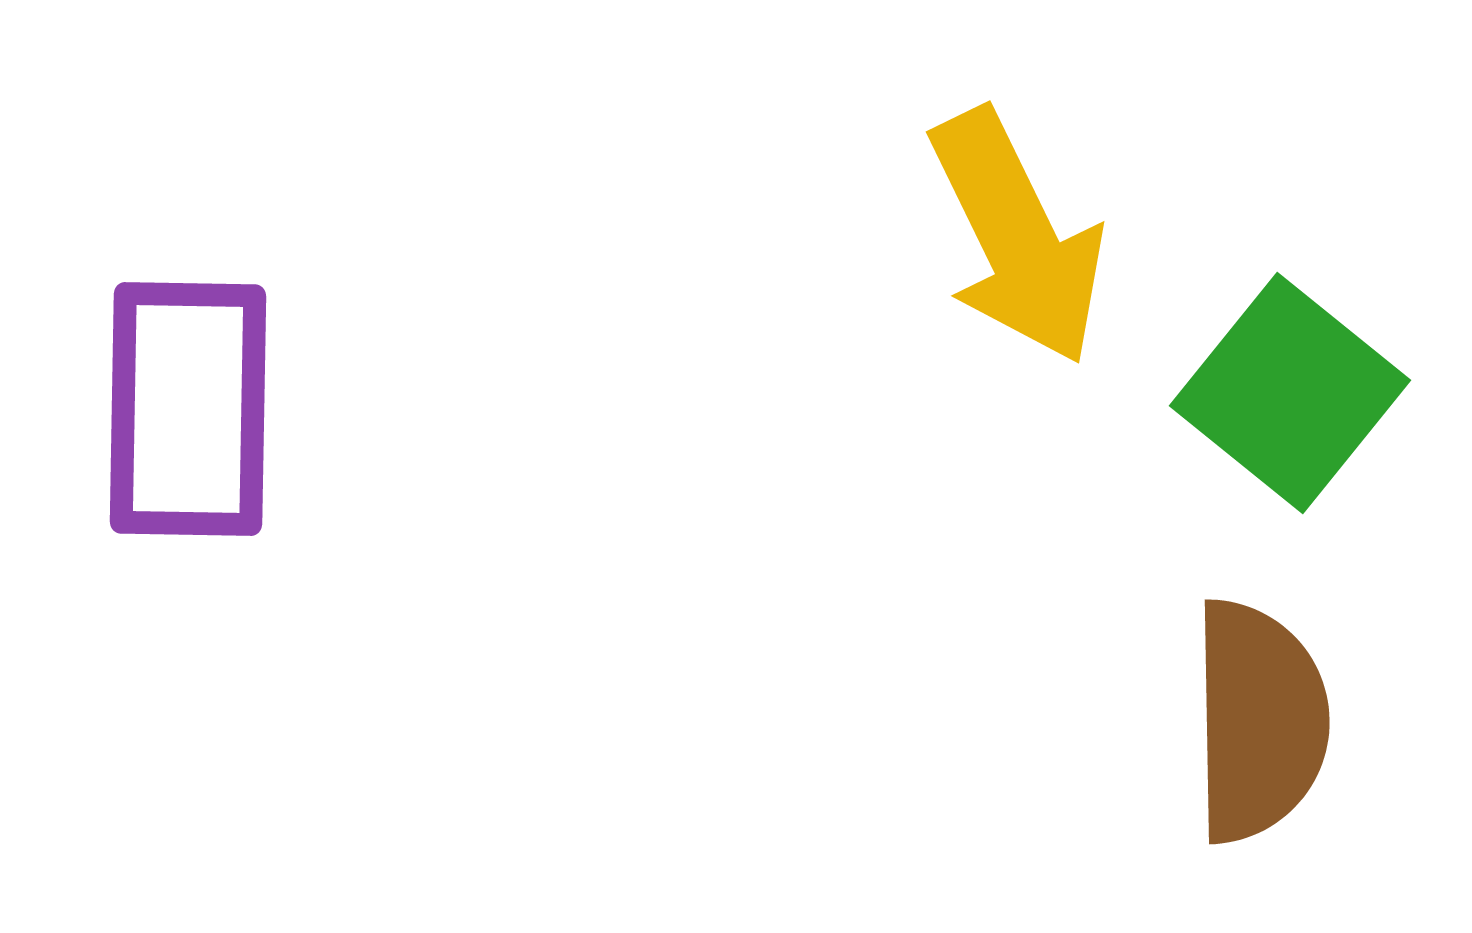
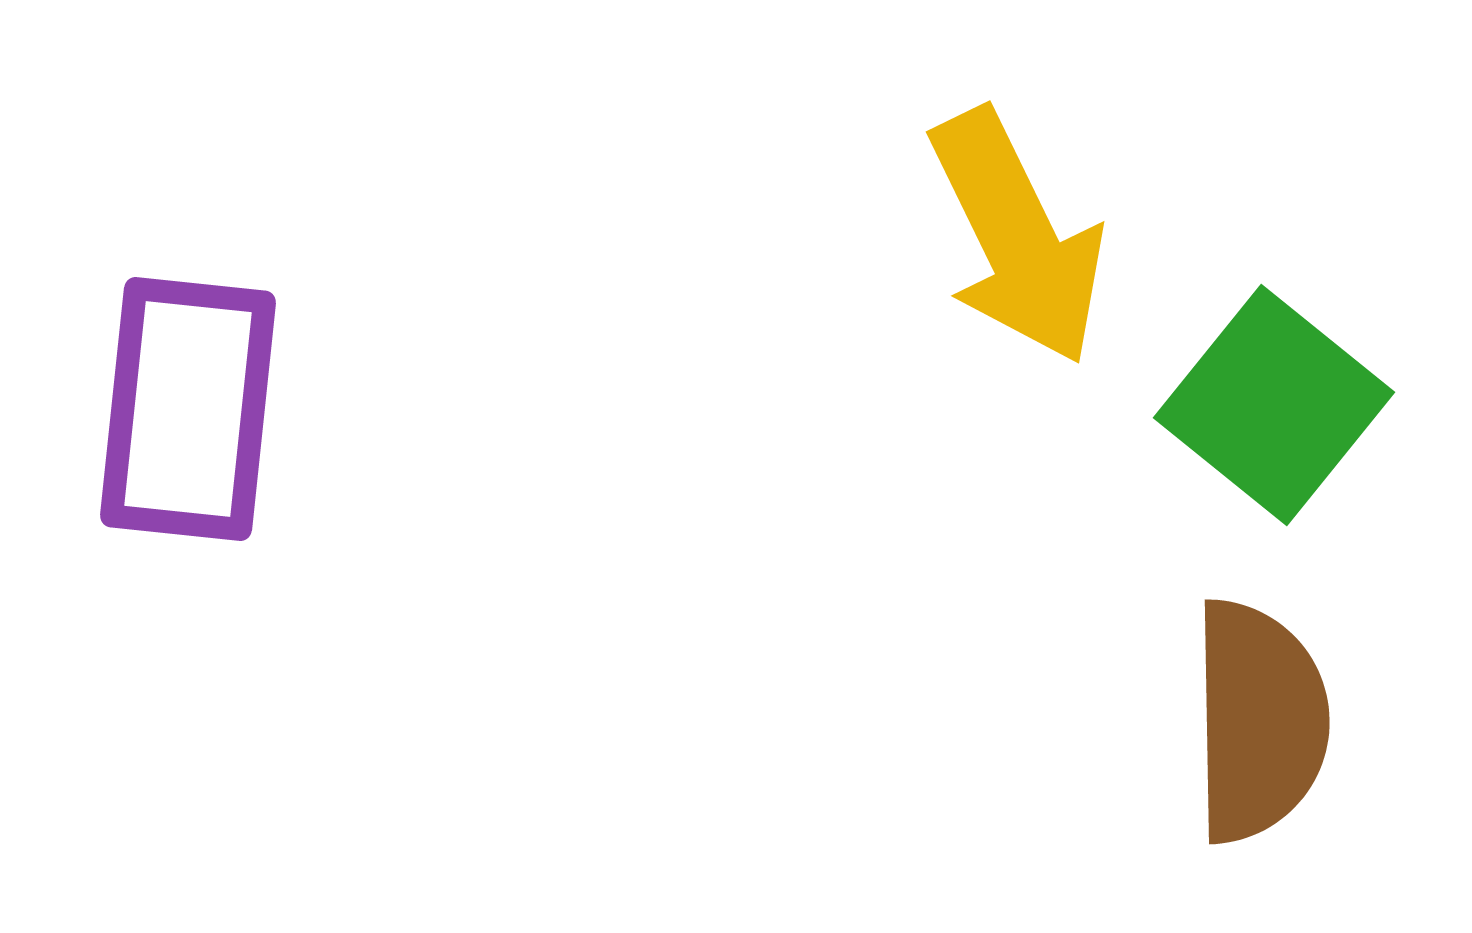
green square: moved 16 px left, 12 px down
purple rectangle: rotated 5 degrees clockwise
